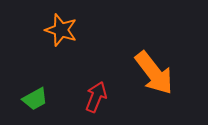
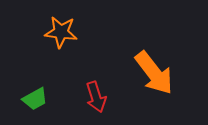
orange star: moved 2 px down; rotated 12 degrees counterclockwise
red arrow: rotated 140 degrees clockwise
